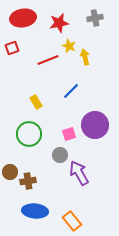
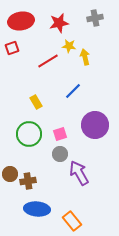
red ellipse: moved 2 px left, 3 px down
yellow star: rotated 16 degrees counterclockwise
red line: moved 1 px down; rotated 10 degrees counterclockwise
blue line: moved 2 px right
pink square: moved 9 px left
gray circle: moved 1 px up
brown circle: moved 2 px down
blue ellipse: moved 2 px right, 2 px up
